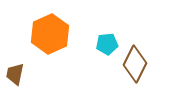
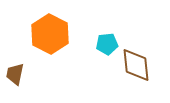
orange hexagon: rotated 9 degrees counterclockwise
brown diamond: moved 1 px right, 1 px down; rotated 33 degrees counterclockwise
